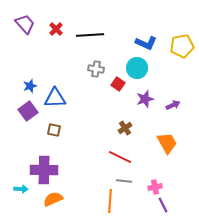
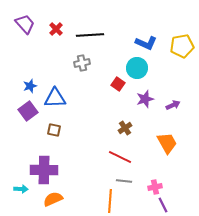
gray cross: moved 14 px left, 6 px up; rotated 21 degrees counterclockwise
